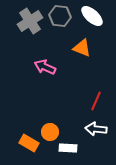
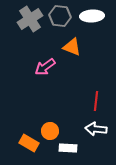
white ellipse: rotated 45 degrees counterclockwise
gray cross: moved 2 px up
orange triangle: moved 10 px left, 1 px up
pink arrow: rotated 60 degrees counterclockwise
red line: rotated 18 degrees counterclockwise
orange circle: moved 1 px up
